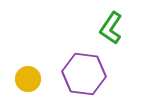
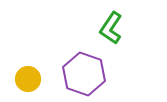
purple hexagon: rotated 12 degrees clockwise
